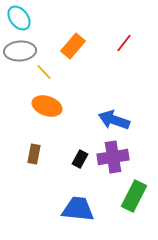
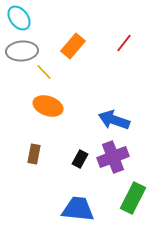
gray ellipse: moved 2 px right
orange ellipse: moved 1 px right
purple cross: rotated 12 degrees counterclockwise
green rectangle: moved 1 px left, 2 px down
